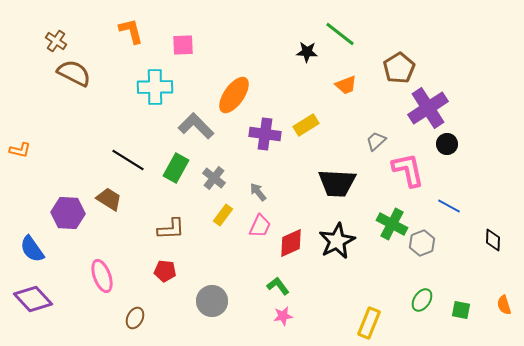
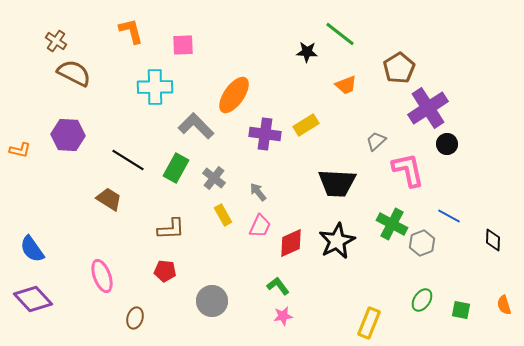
blue line at (449, 206): moved 10 px down
purple hexagon at (68, 213): moved 78 px up
yellow rectangle at (223, 215): rotated 65 degrees counterclockwise
brown ellipse at (135, 318): rotated 10 degrees counterclockwise
